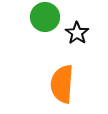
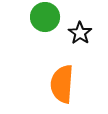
black star: moved 3 px right
